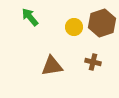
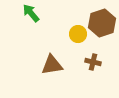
green arrow: moved 1 px right, 4 px up
yellow circle: moved 4 px right, 7 px down
brown triangle: moved 1 px up
